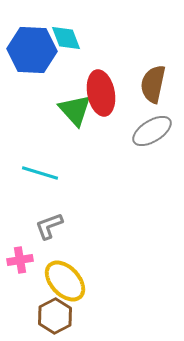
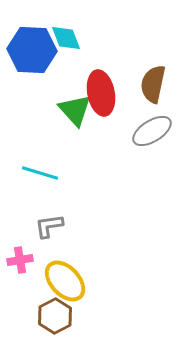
gray L-shape: rotated 12 degrees clockwise
